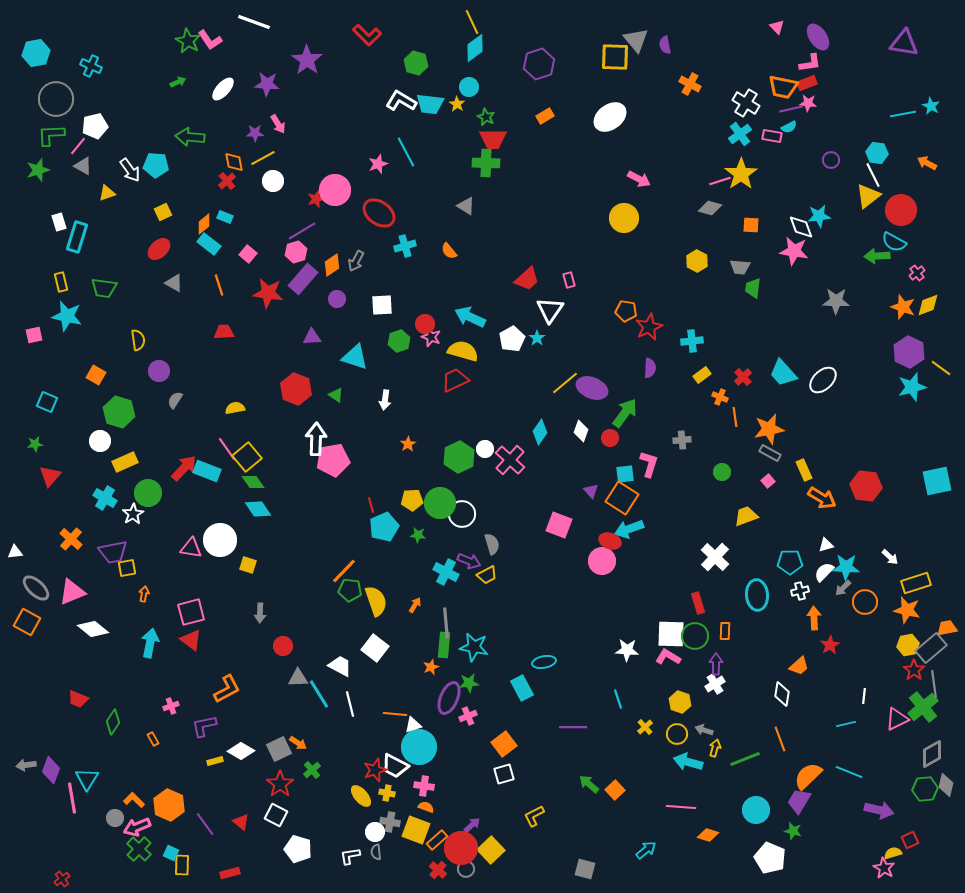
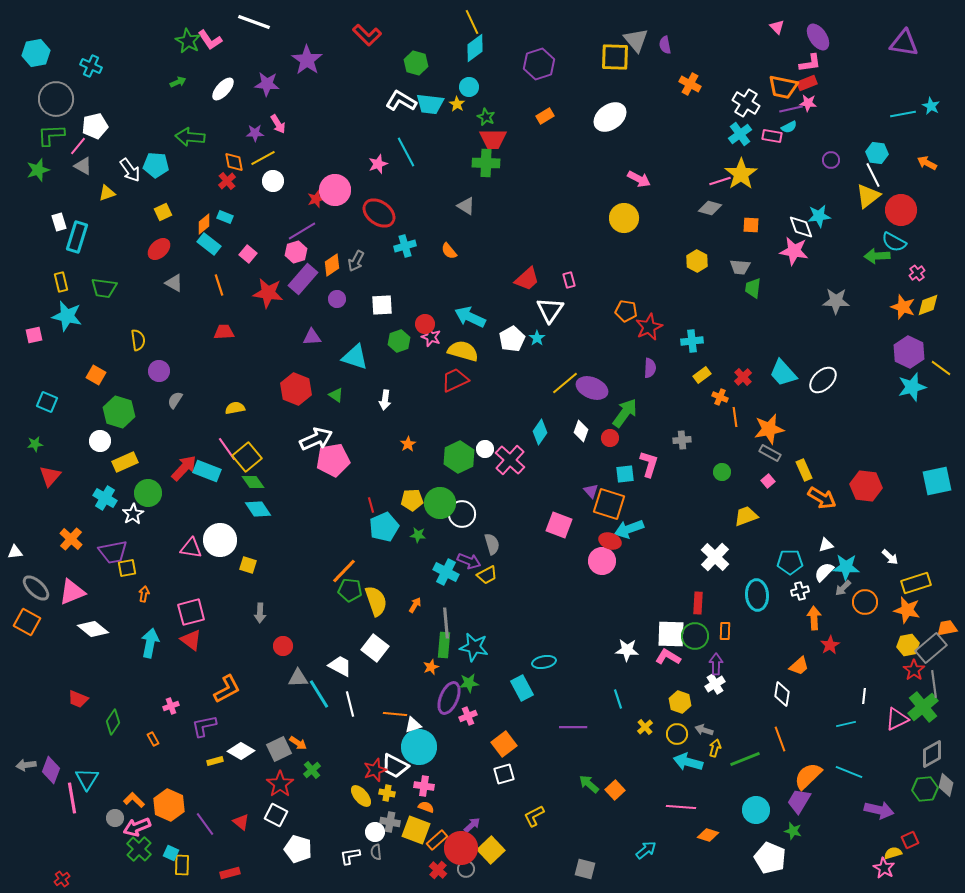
white arrow at (316, 439): rotated 64 degrees clockwise
orange square at (622, 498): moved 13 px left, 6 px down; rotated 16 degrees counterclockwise
red rectangle at (698, 603): rotated 20 degrees clockwise
